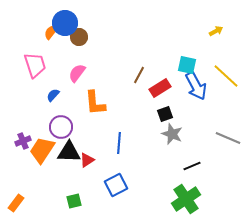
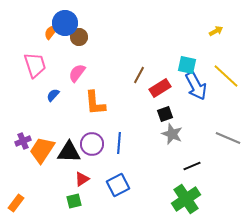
purple circle: moved 31 px right, 17 px down
red triangle: moved 5 px left, 19 px down
blue square: moved 2 px right
